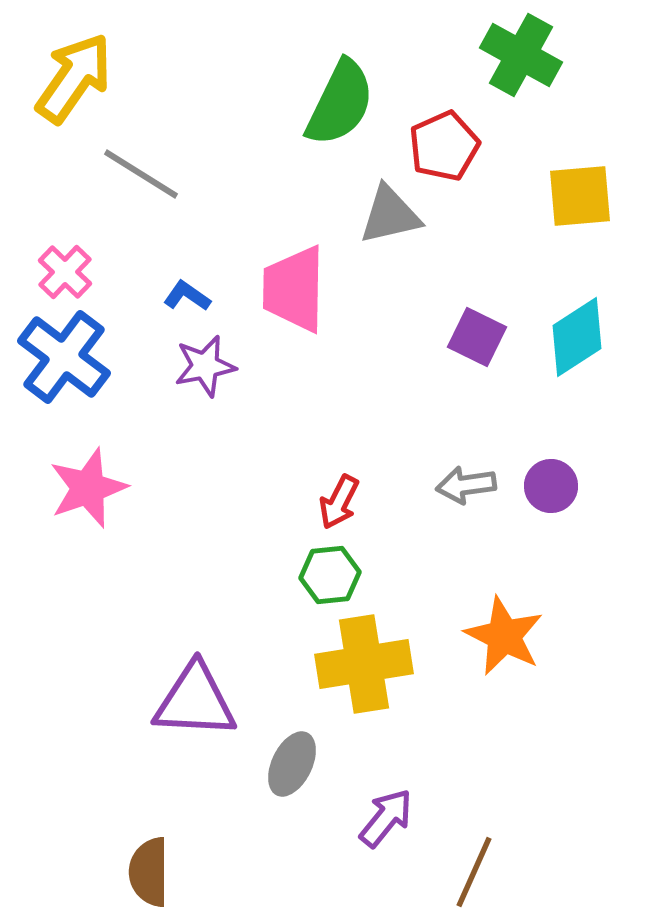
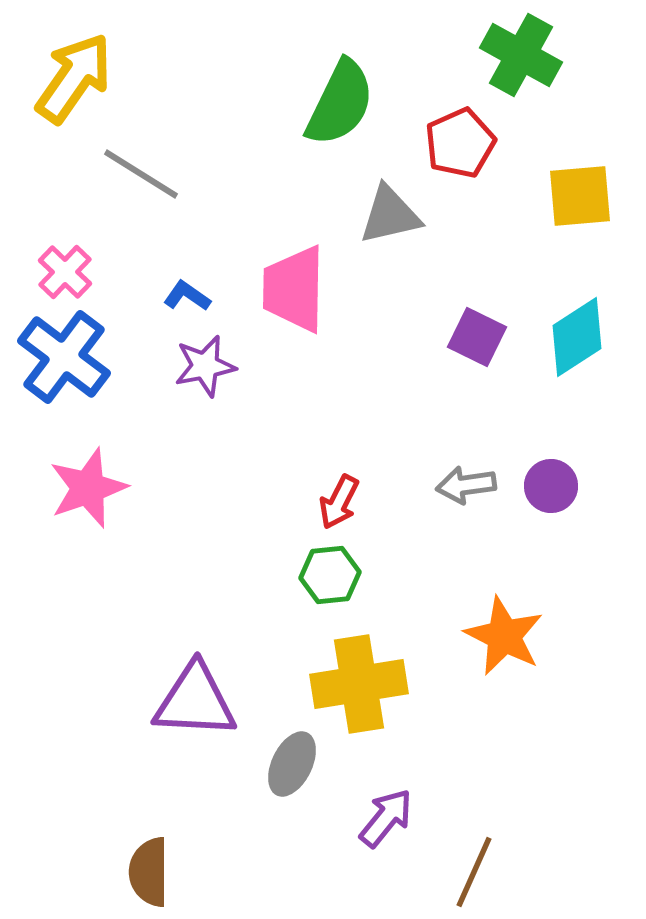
red pentagon: moved 16 px right, 3 px up
yellow cross: moved 5 px left, 20 px down
